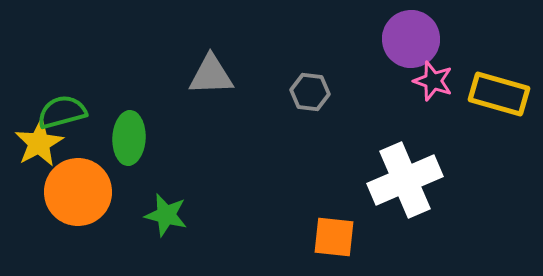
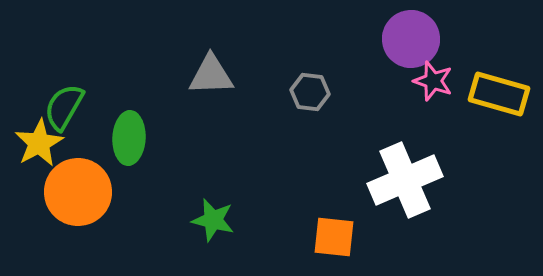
green semicircle: moved 2 px right, 5 px up; rotated 45 degrees counterclockwise
green star: moved 47 px right, 5 px down
